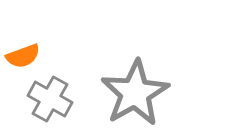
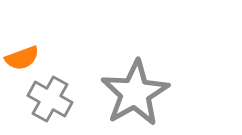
orange semicircle: moved 1 px left, 2 px down
